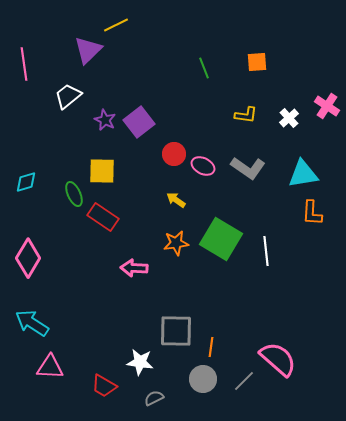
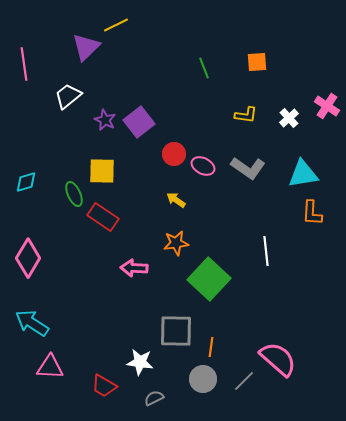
purple triangle: moved 2 px left, 3 px up
green square: moved 12 px left, 40 px down; rotated 12 degrees clockwise
